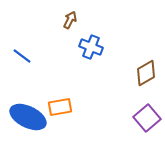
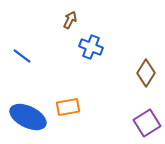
brown diamond: rotated 28 degrees counterclockwise
orange rectangle: moved 8 px right
purple square: moved 5 px down; rotated 8 degrees clockwise
